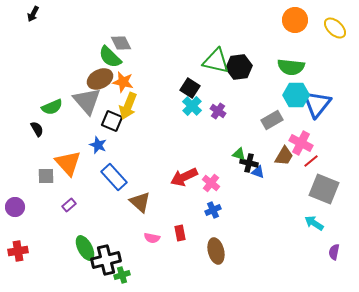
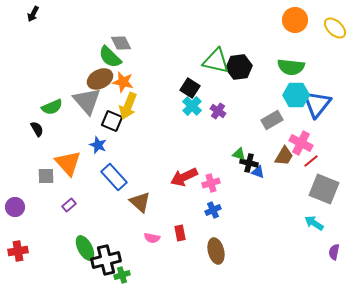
pink cross at (211, 183): rotated 36 degrees clockwise
